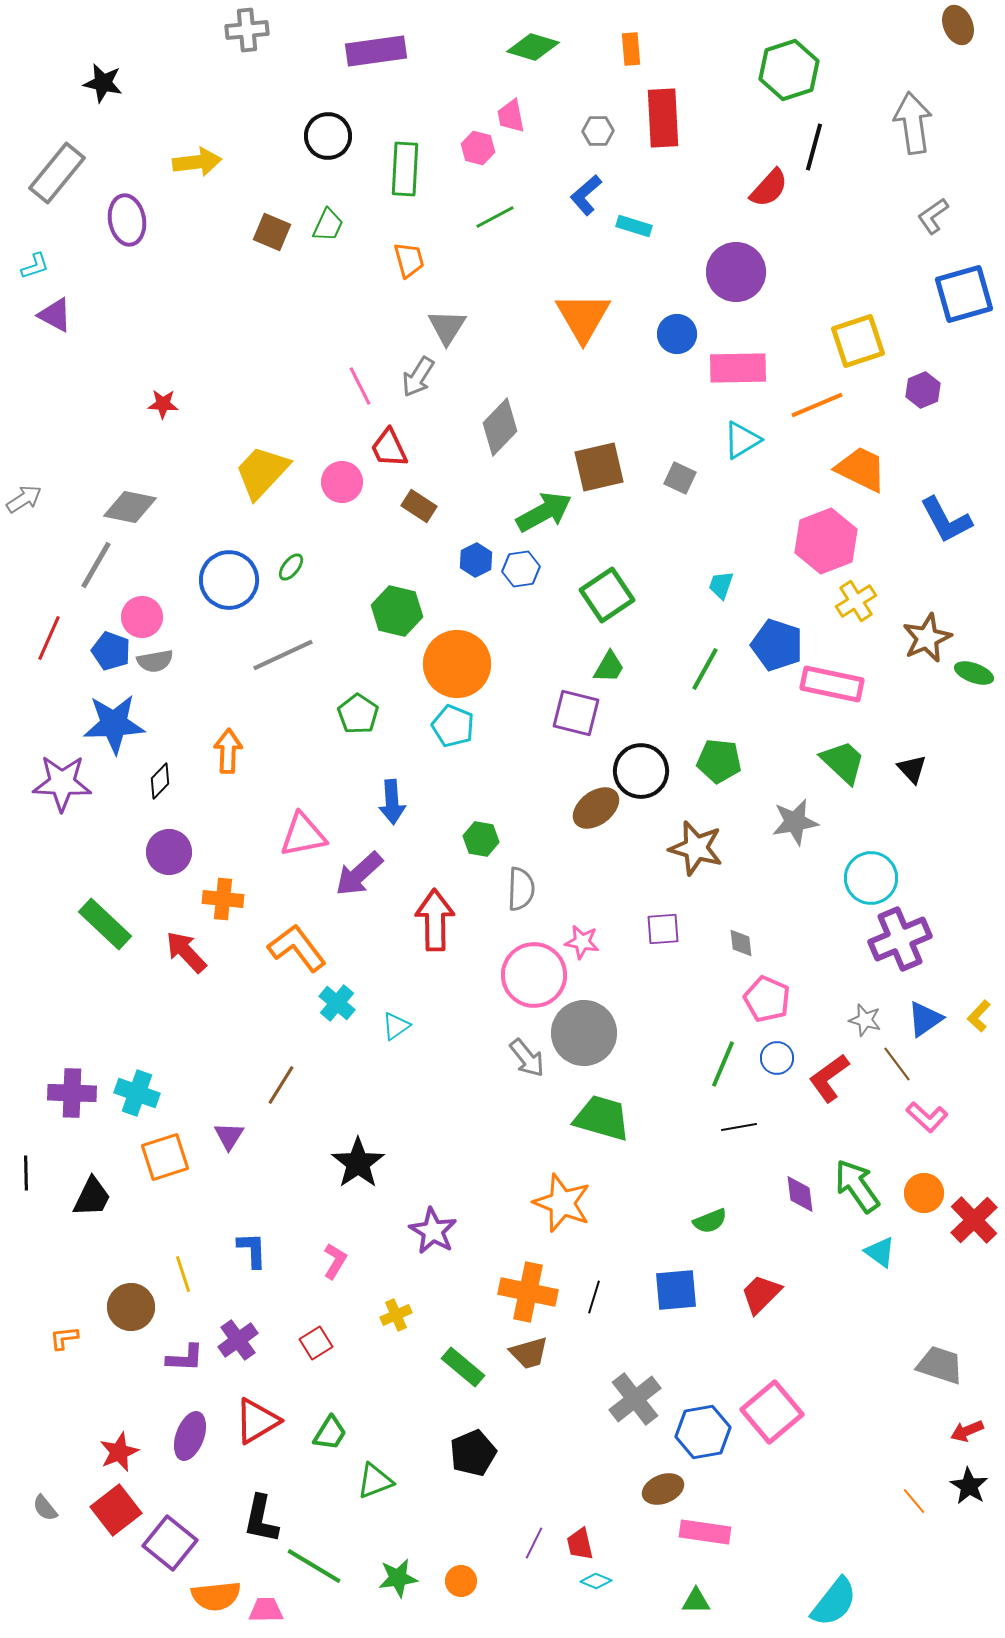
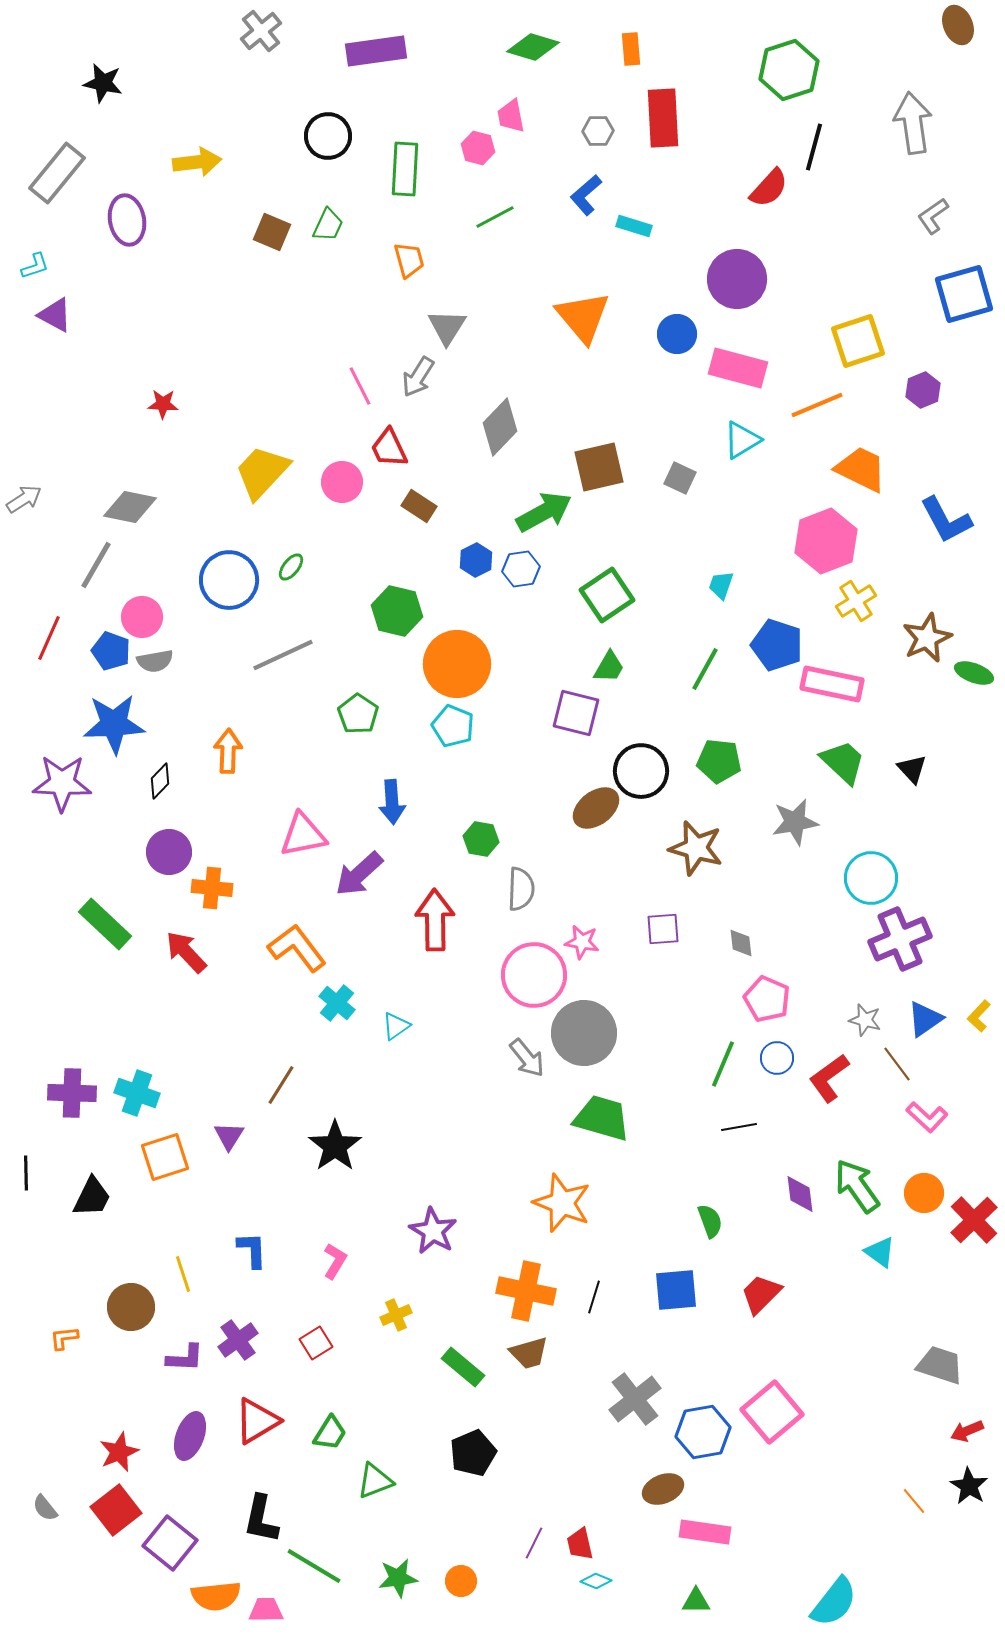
gray cross at (247, 30): moved 14 px right, 1 px down; rotated 33 degrees counterclockwise
purple circle at (736, 272): moved 1 px right, 7 px down
orange triangle at (583, 317): rotated 10 degrees counterclockwise
pink rectangle at (738, 368): rotated 16 degrees clockwise
orange cross at (223, 899): moved 11 px left, 11 px up
black star at (358, 1163): moved 23 px left, 17 px up
green semicircle at (710, 1221): rotated 88 degrees counterclockwise
orange cross at (528, 1292): moved 2 px left, 1 px up
